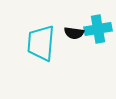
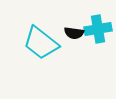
cyan trapezoid: rotated 57 degrees counterclockwise
